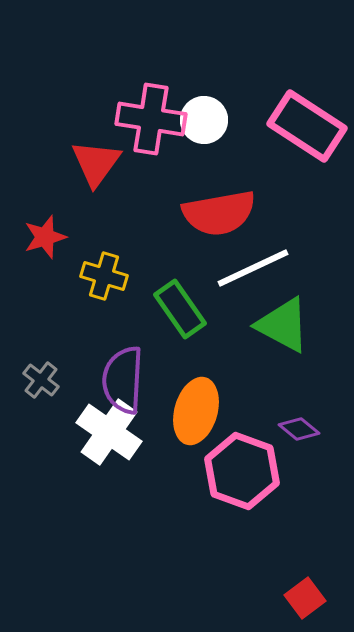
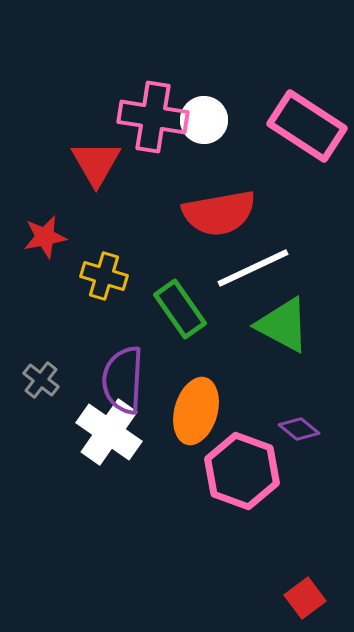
pink cross: moved 2 px right, 2 px up
red triangle: rotated 6 degrees counterclockwise
red star: rotated 6 degrees clockwise
